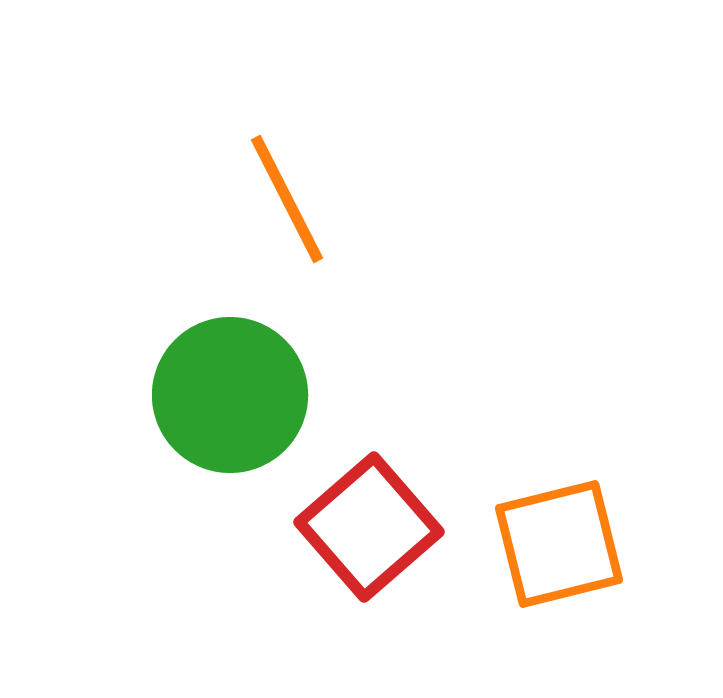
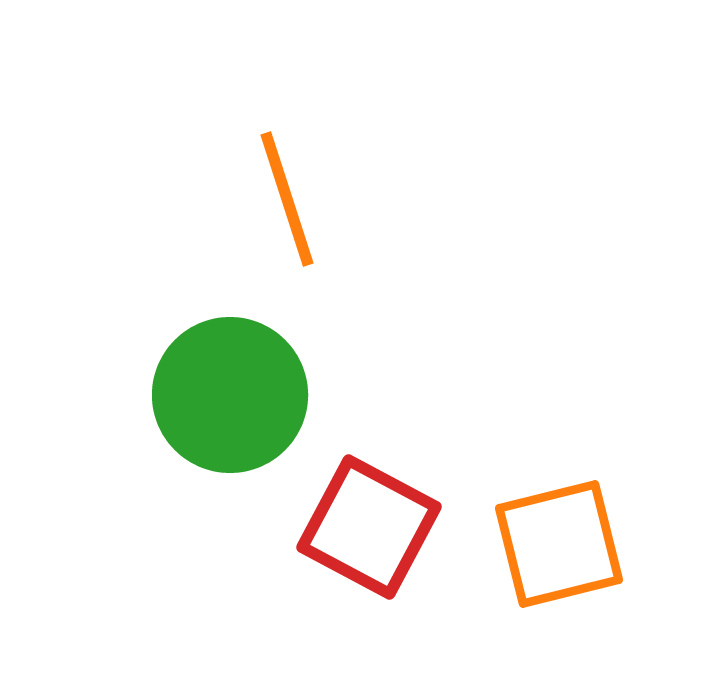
orange line: rotated 9 degrees clockwise
red square: rotated 21 degrees counterclockwise
